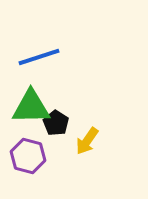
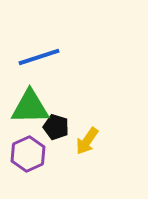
green triangle: moved 1 px left
black pentagon: moved 4 px down; rotated 15 degrees counterclockwise
purple hexagon: moved 2 px up; rotated 20 degrees clockwise
